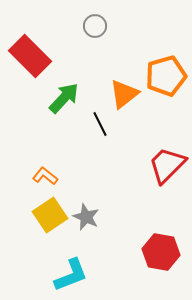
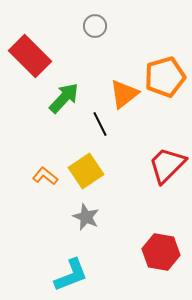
orange pentagon: moved 1 px left, 1 px down
yellow square: moved 36 px right, 44 px up
